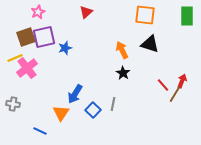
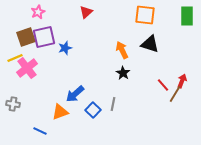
blue arrow: rotated 18 degrees clockwise
orange triangle: moved 1 px left, 1 px up; rotated 36 degrees clockwise
